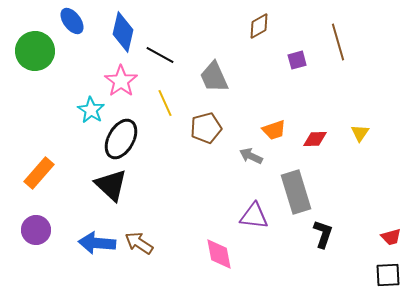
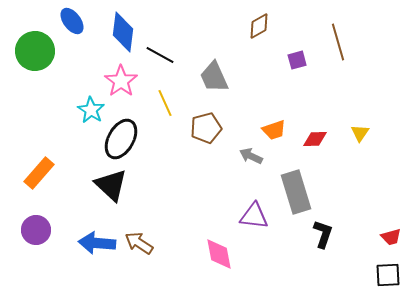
blue diamond: rotated 6 degrees counterclockwise
